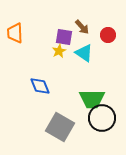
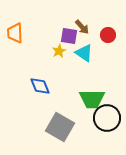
purple square: moved 5 px right, 1 px up
black circle: moved 5 px right
